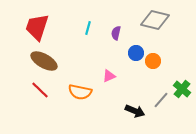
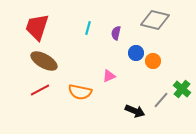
red line: rotated 72 degrees counterclockwise
